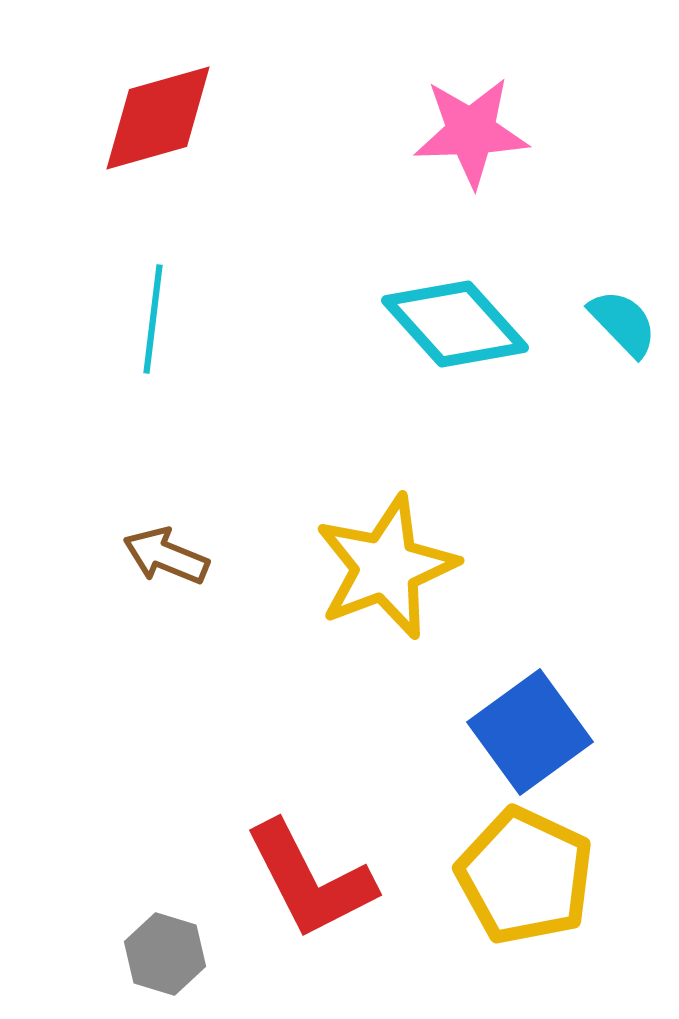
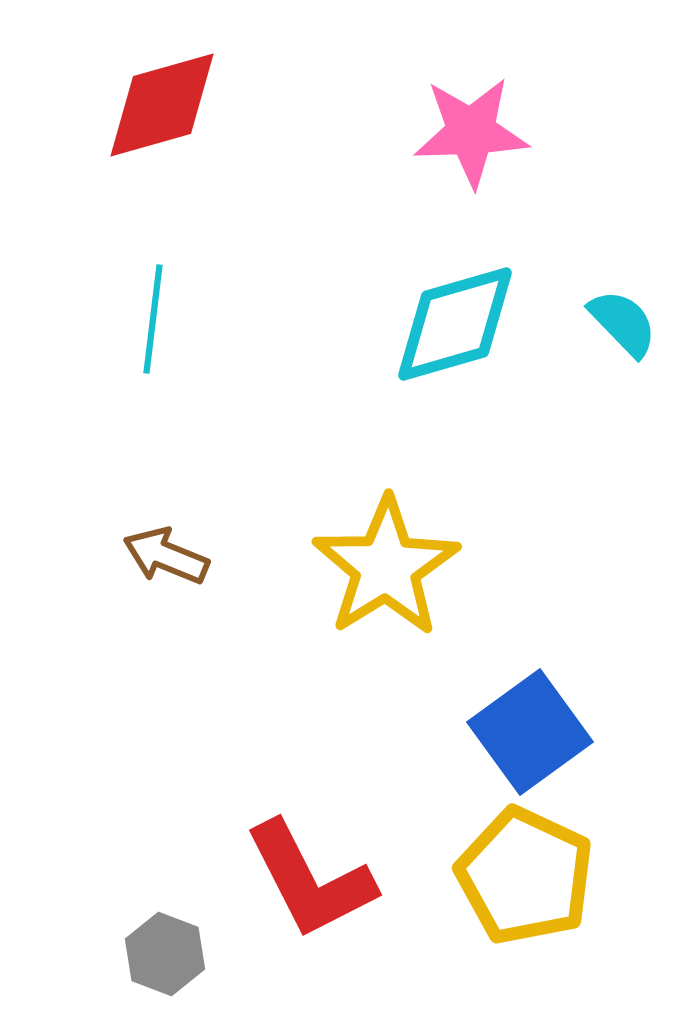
red diamond: moved 4 px right, 13 px up
cyan diamond: rotated 64 degrees counterclockwise
yellow star: rotated 11 degrees counterclockwise
gray hexagon: rotated 4 degrees clockwise
